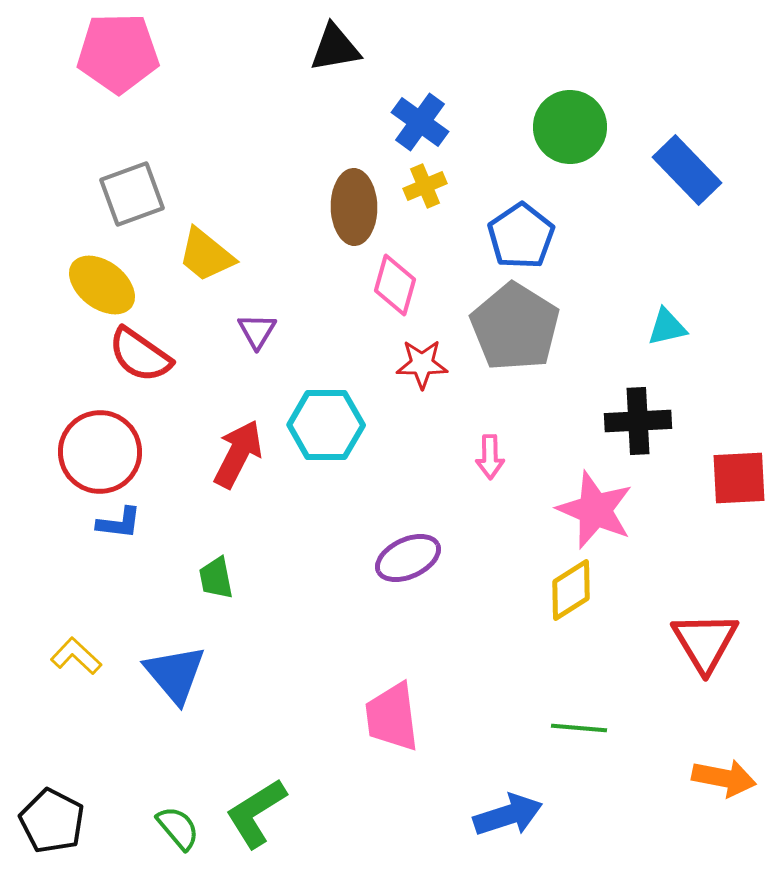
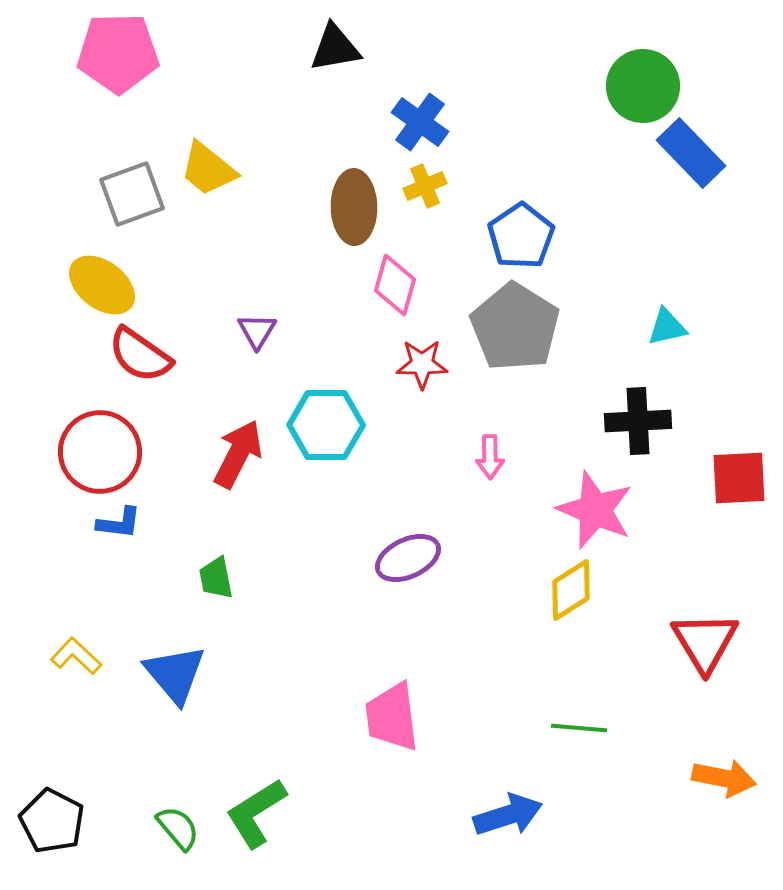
green circle: moved 73 px right, 41 px up
blue rectangle: moved 4 px right, 17 px up
yellow trapezoid: moved 2 px right, 86 px up
